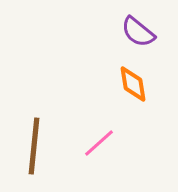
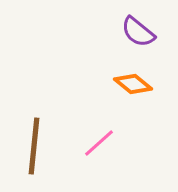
orange diamond: rotated 42 degrees counterclockwise
